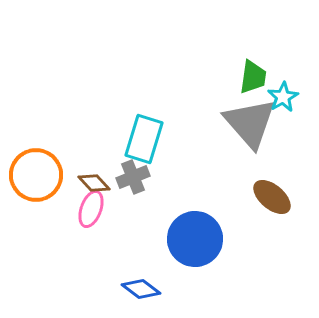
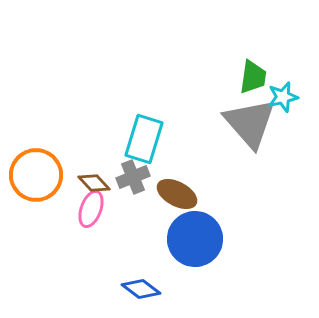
cyan star: rotated 16 degrees clockwise
brown ellipse: moved 95 px left, 3 px up; rotated 12 degrees counterclockwise
